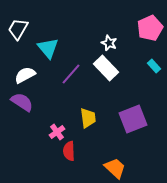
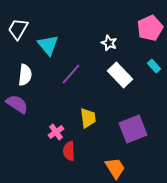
cyan triangle: moved 3 px up
white rectangle: moved 14 px right, 7 px down
white semicircle: rotated 125 degrees clockwise
purple semicircle: moved 5 px left, 2 px down
purple square: moved 10 px down
pink cross: moved 1 px left
orange trapezoid: rotated 15 degrees clockwise
